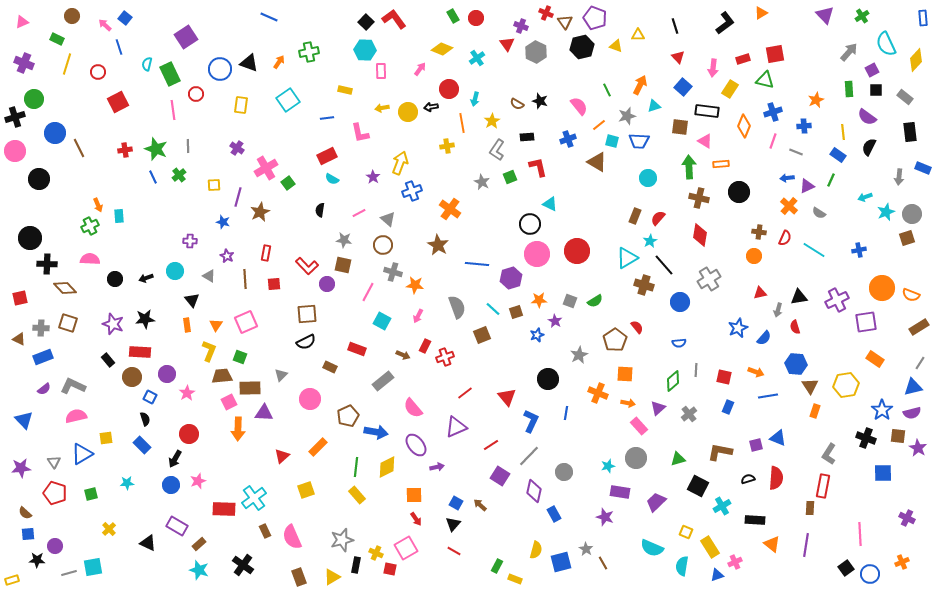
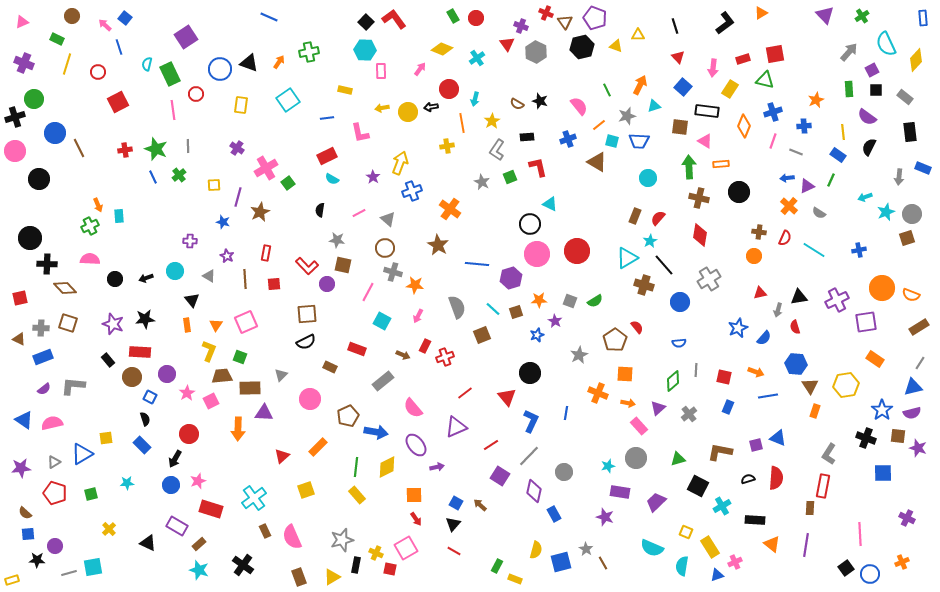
gray star at (344, 240): moved 7 px left
brown circle at (383, 245): moved 2 px right, 3 px down
black circle at (548, 379): moved 18 px left, 6 px up
gray L-shape at (73, 386): rotated 20 degrees counterclockwise
pink square at (229, 402): moved 18 px left, 1 px up
pink semicircle at (76, 416): moved 24 px left, 7 px down
blue triangle at (24, 420): rotated 12 degrees counterclockwise
purple star at (918, 448): rotated 12 degrees counterclockwise
gray triangle at (54, 462): rotated 32 degrees clockwise
red rectangle at (224, 509): moved 13 px left; rotated 15 degrees clockwise
